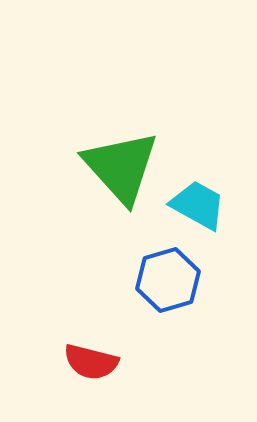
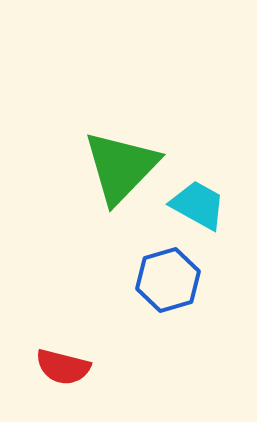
green triangle: rotated 26 degrees clockwise
red semicircle: moved 28 px left, 5 px down
